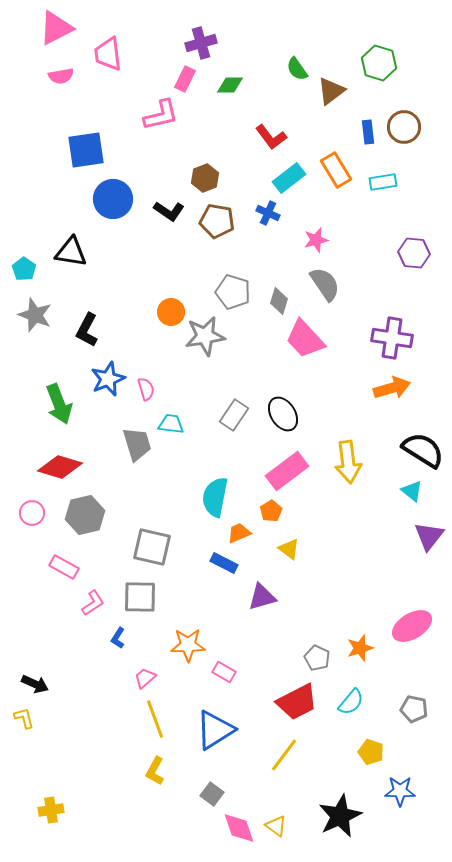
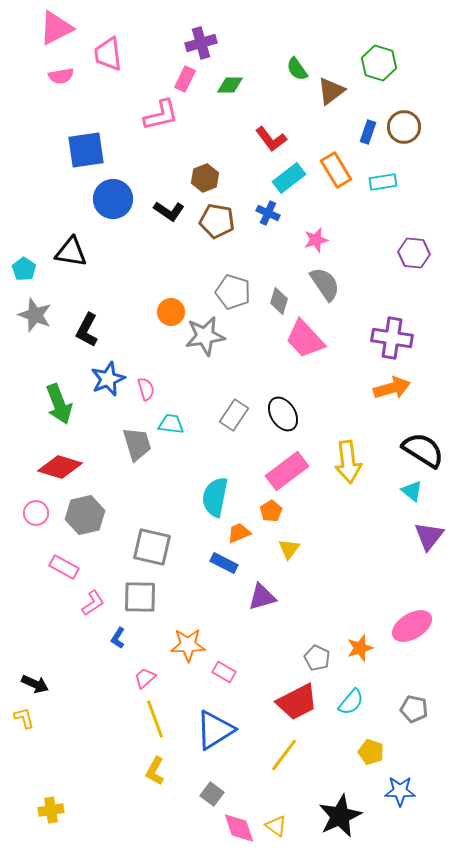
blue rectangle at (368, 132): rotated 25 degrees clockwise
red L-shape at (271, 137): moved 2 px down
pink circle at (32, 513): moved 4 px right
yellow triangle at (289, 549): rotated 30 degrees clockwise
